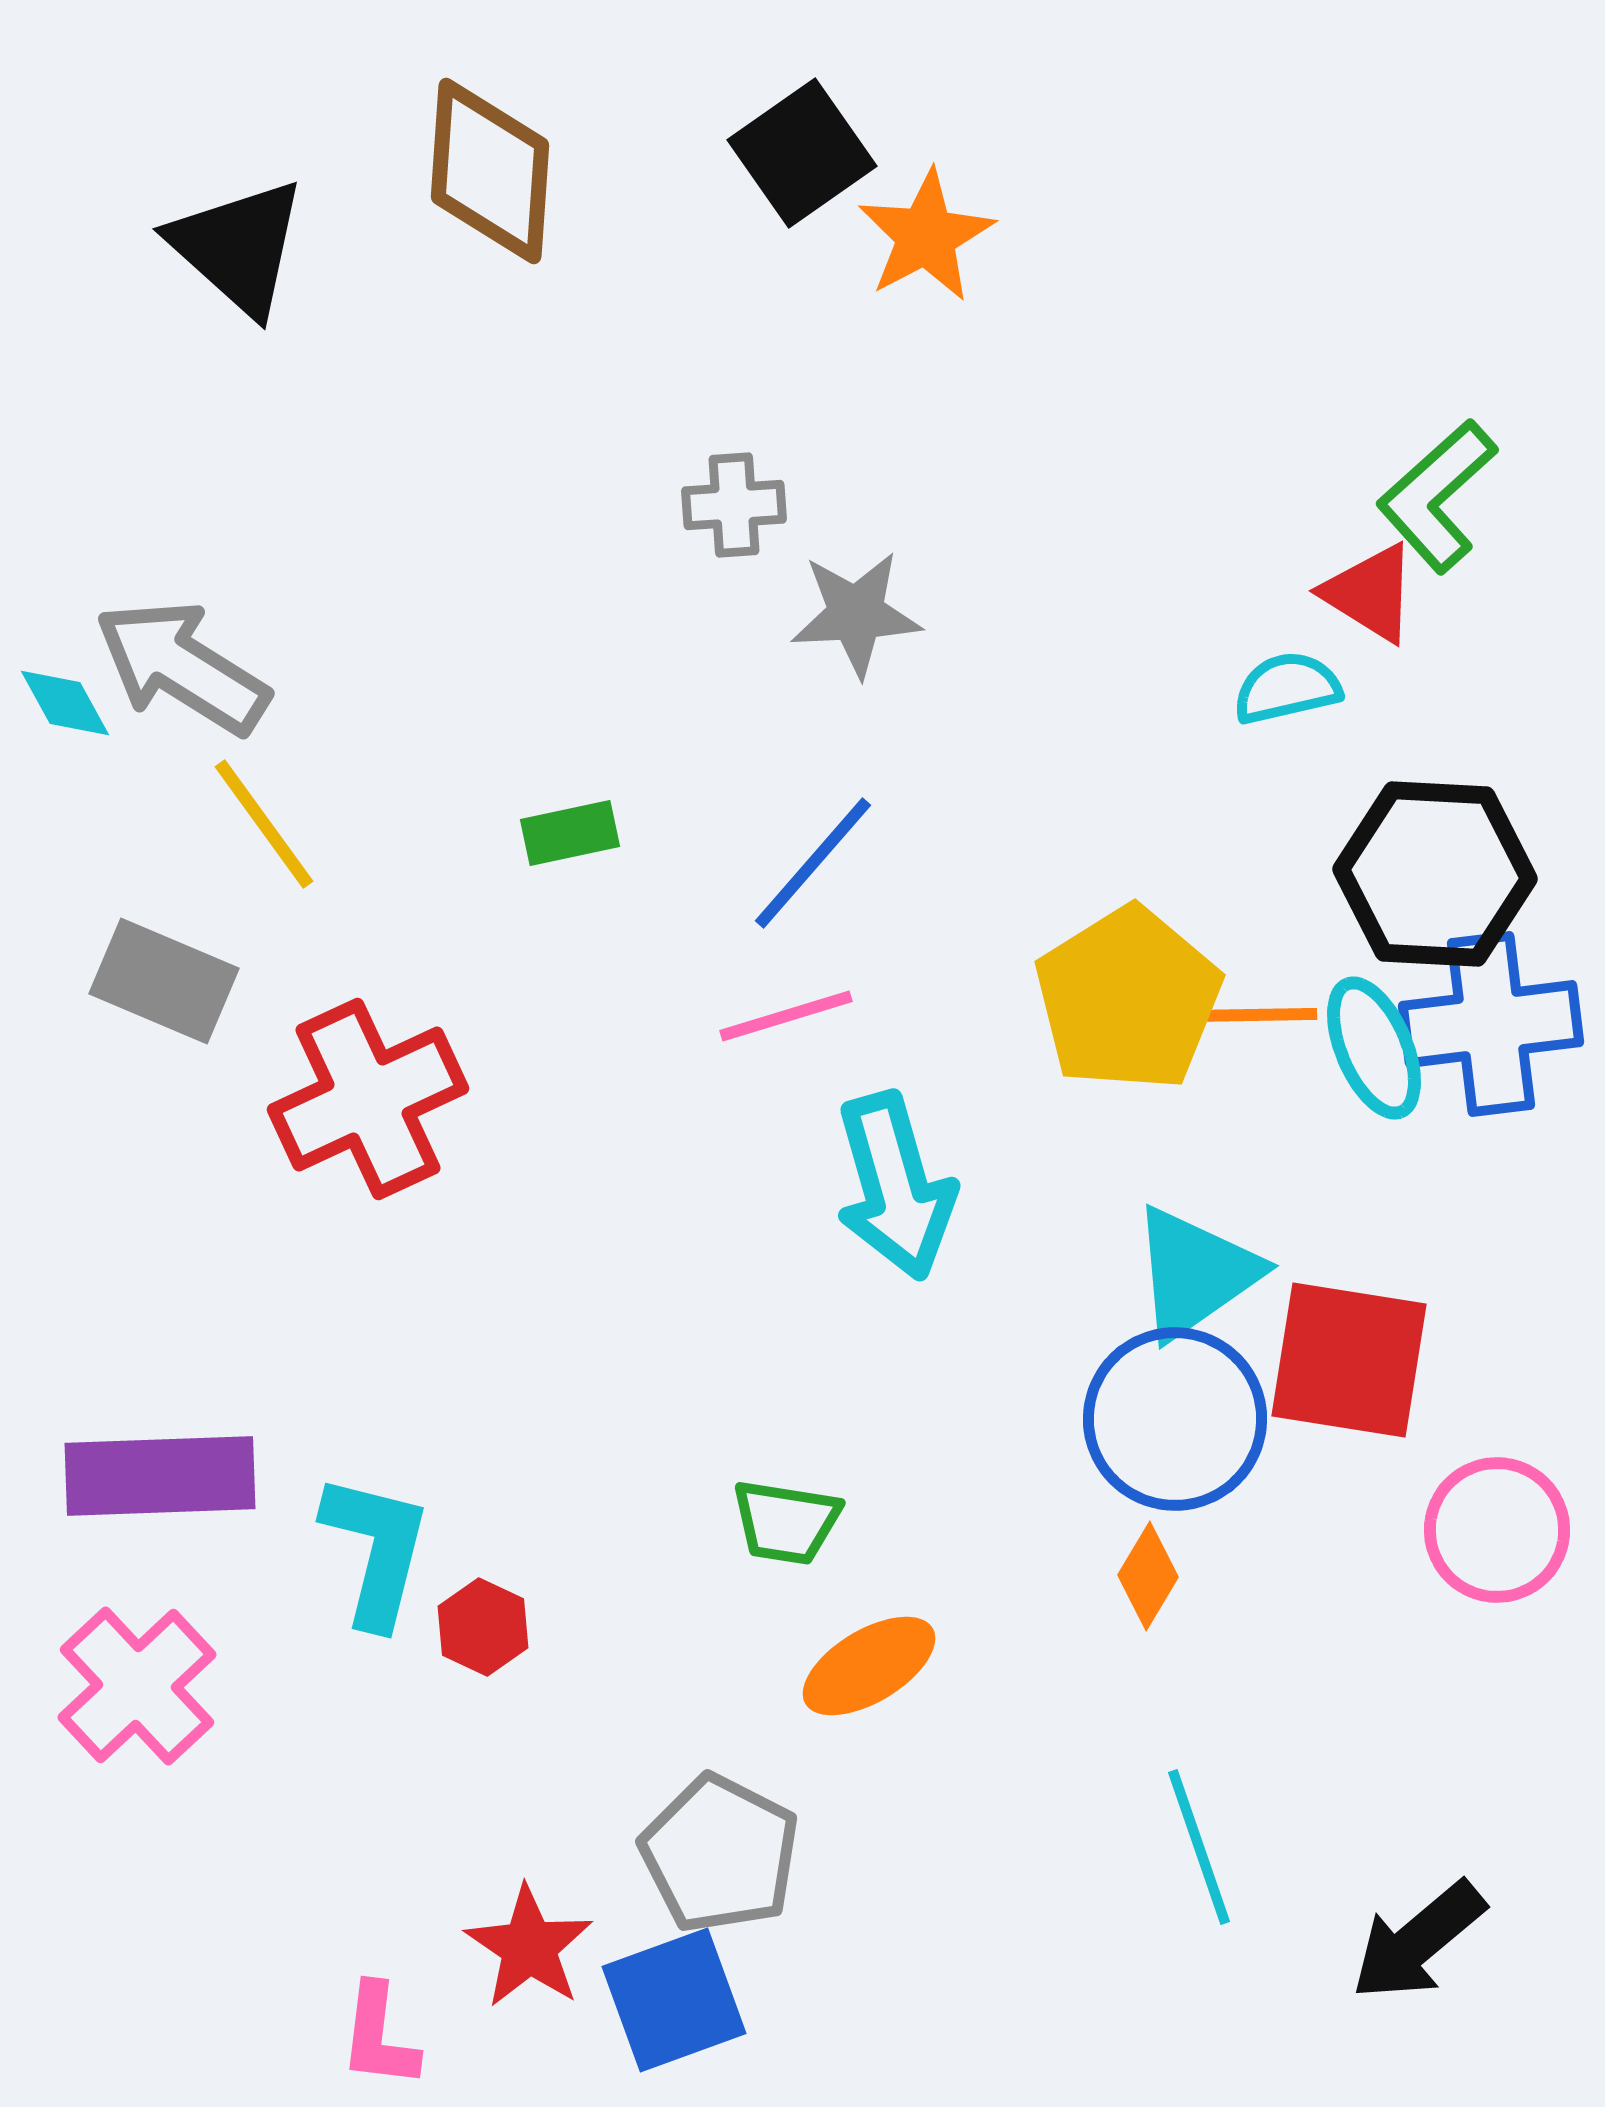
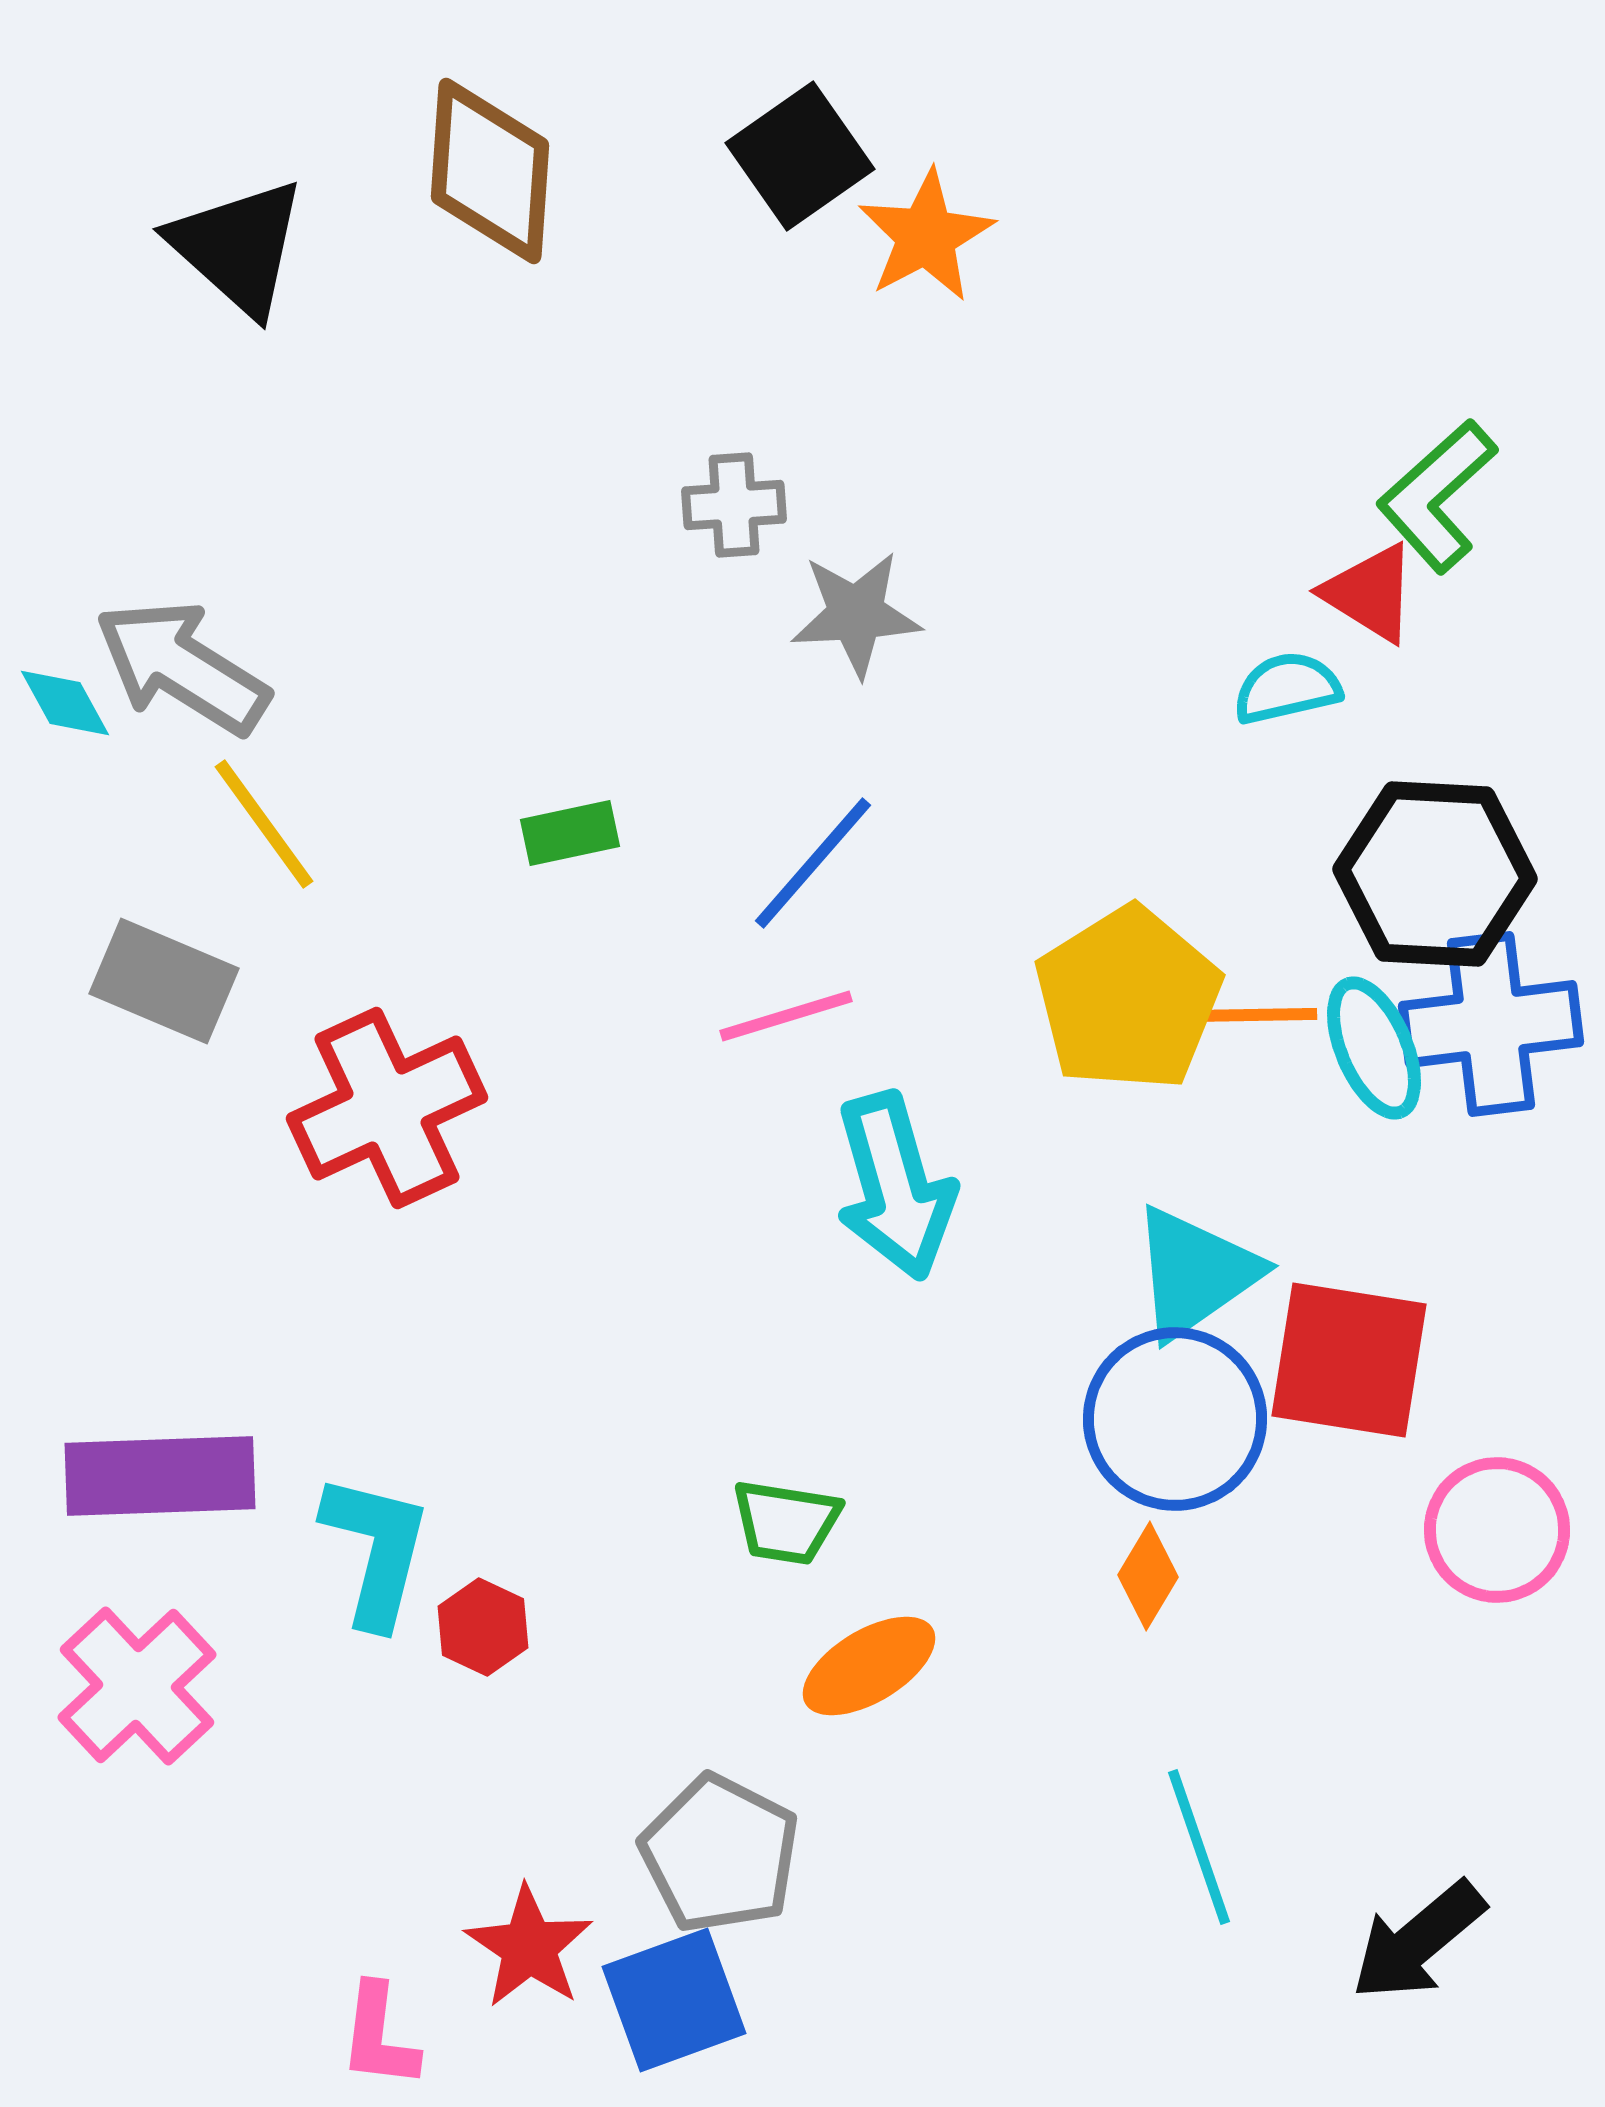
black square: moved 2 px left, 3 px down
red cross: moved 19 px right, 9 px down
